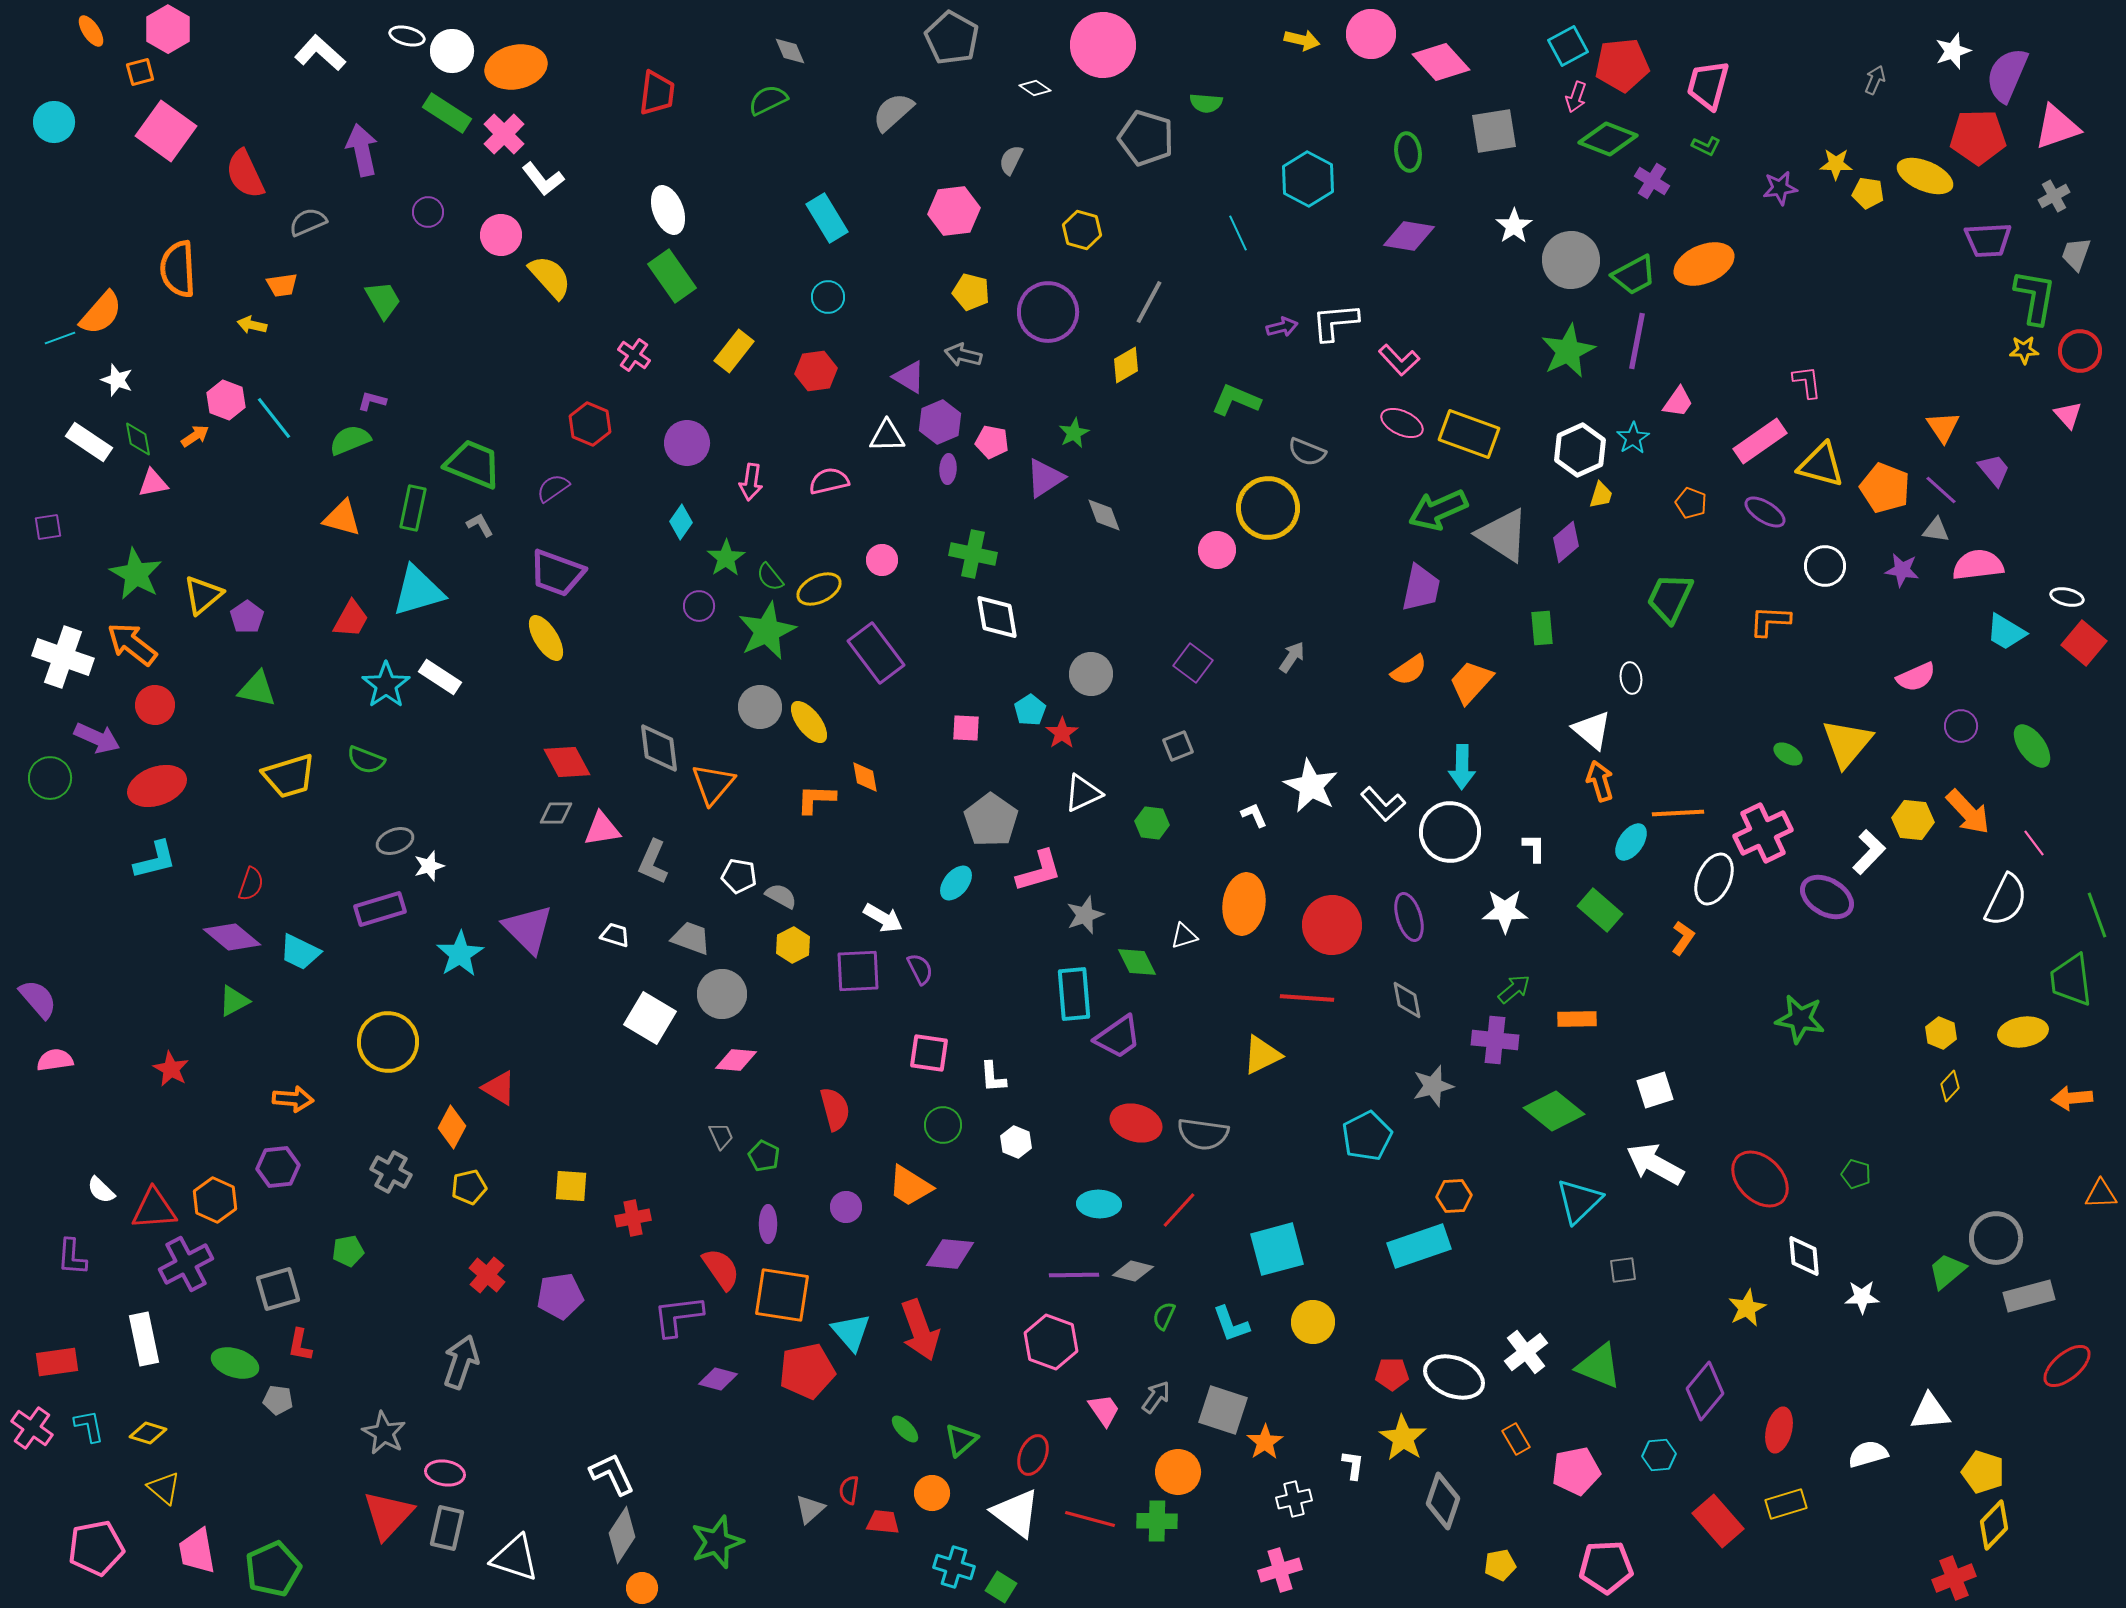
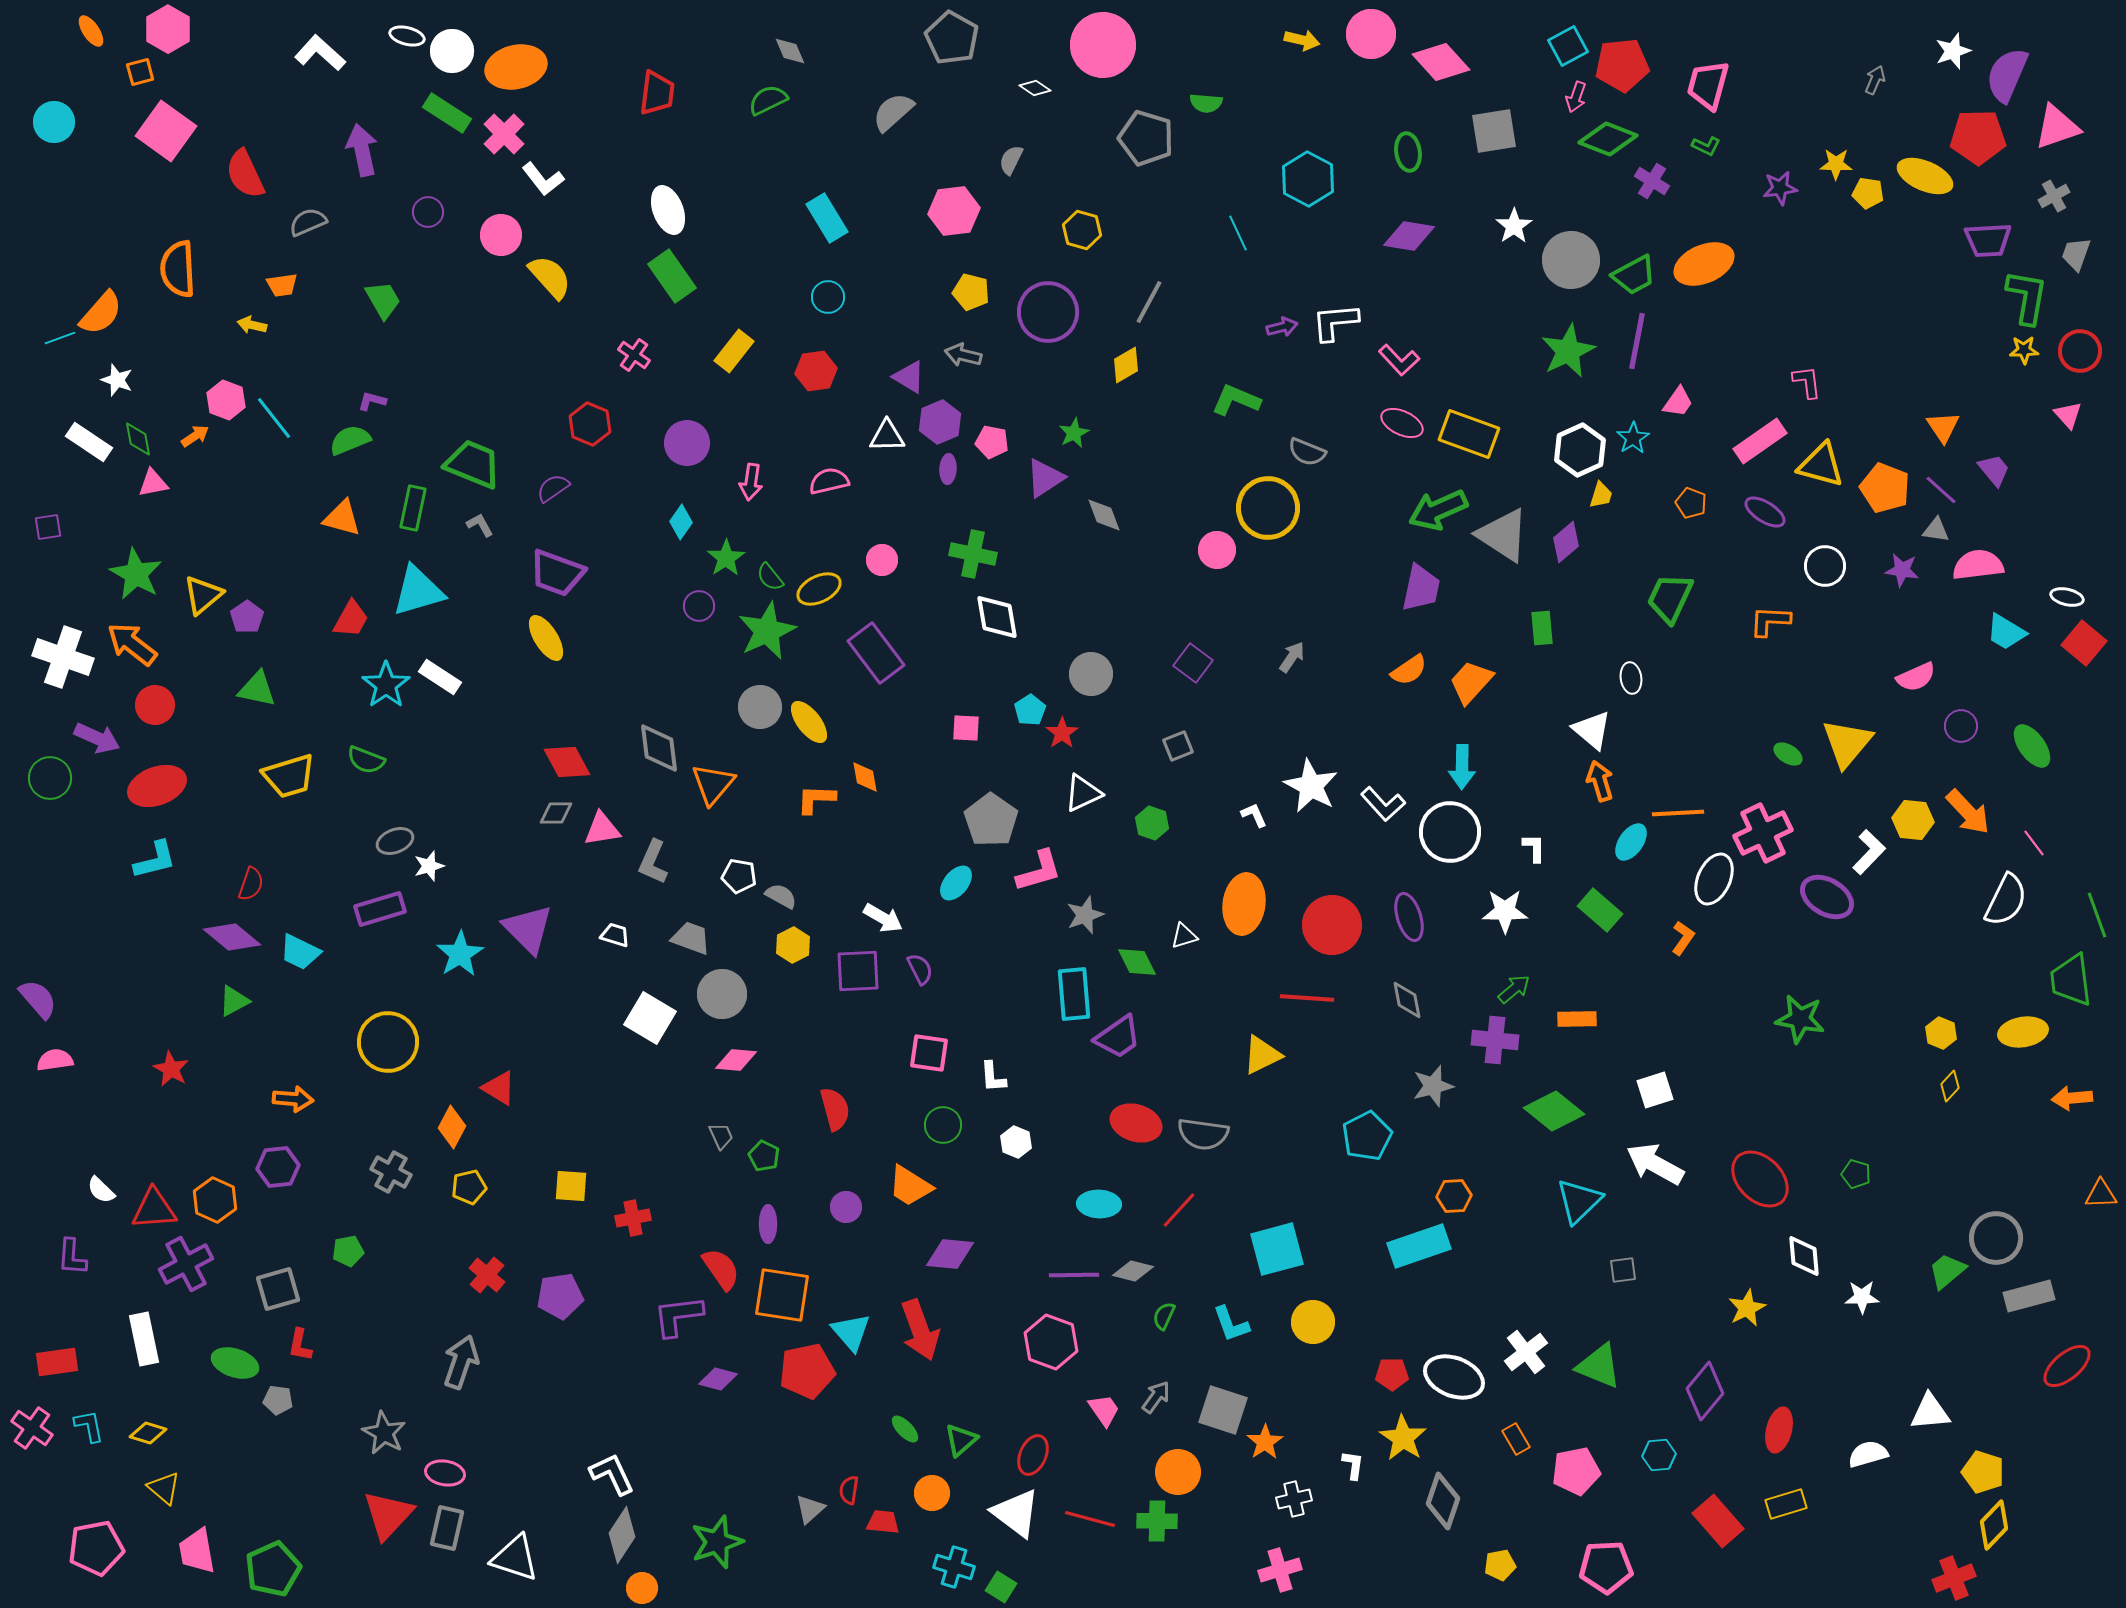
green L-shape at (2035, 297): moved 8 px left
green hexagon at (1152, 823): rotated 12 degrees clockwise
